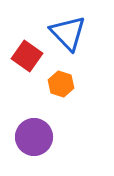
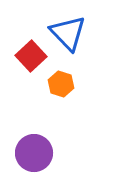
red square: moved 4 px right; rotated 12 degrees clockwise
purple circle: moved 16 px down
